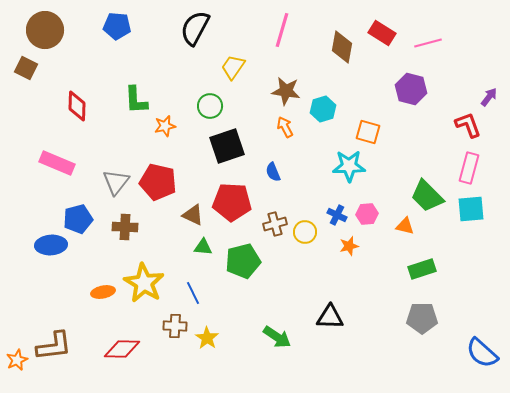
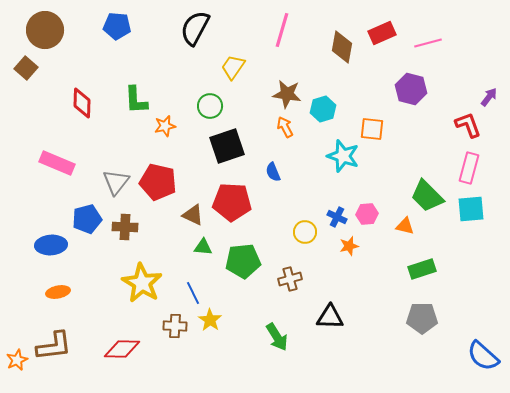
red rectangle at (382, 33): rotated 56 degrees counterclockwise
brown square at (26, 68): rotated 15 degrees clockwise
brown star at (286, 91): moved 1 px right, 3 px down
red diamond at (77, 106): moved 5 px right, 3 px up
orange square at (368, 132): moved 4 px right, 3 px up; rotated 10 degrees counterclockwise
cyan star at (349, 166): moved 6 px left, 10 px up; rotated 20 degrees clockwise
blue cross at (337, 215): moved 2 px down
blue pentagon at (78, 219): moved 9 px right
brown cross at (275, 224): moved 15 px right, 55 px down
green pentagon at (243, 261): rotated 8 degrees clockwise
yellow star at (144, 283): moved 2 px left
orange ellipse at (103, 292): moved 45 px left
green arrow at (277, 337): rotated 24 degrees clockwise
yellow star at (207, 338): moved 3 px right, 18 px up
blue semicircle at (482, 353): moved 1 px right, 3 px down
